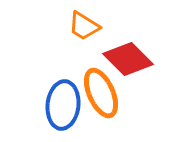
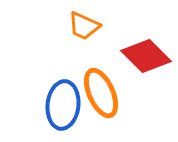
orange trapezoid: rotated 8 degrees counterclockwise
red diamond: moved 18 px right, 3 px up
